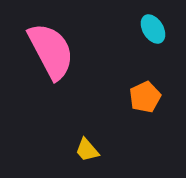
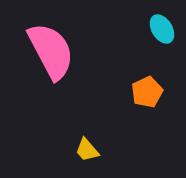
cyan ellipse: moved 9 px right
orange pentagon: moved 2 px right, 5 px up
